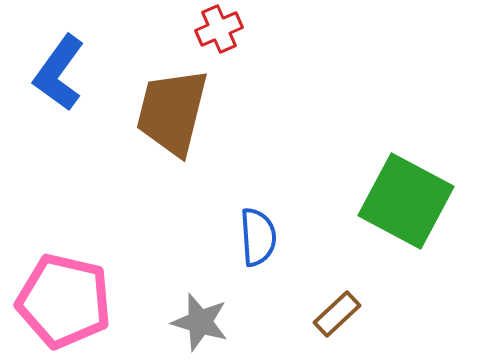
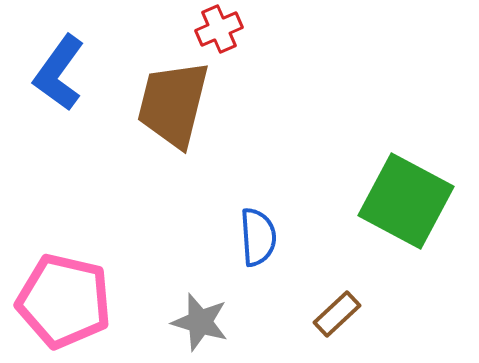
brown trapezoid: moved 1 px right, 8 px up
